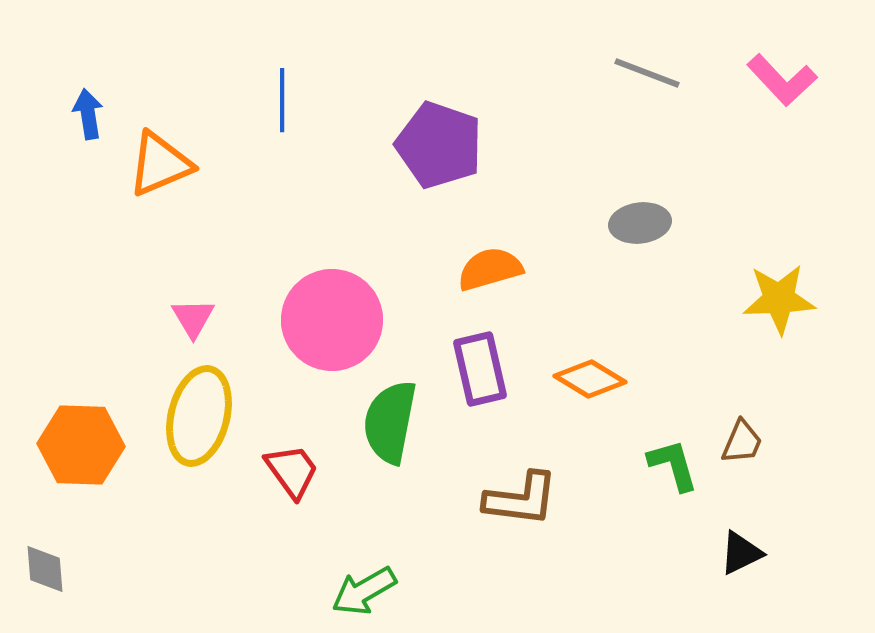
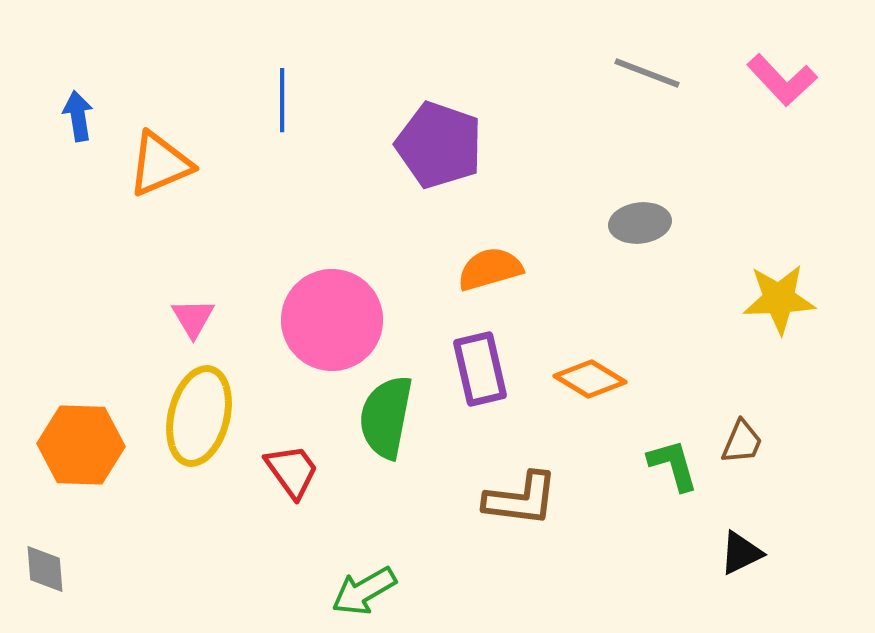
blue arrow: moved 10 px left, 2 px down
green semicircle: moved 4 px left, 5 px up
